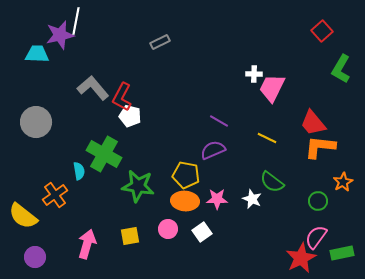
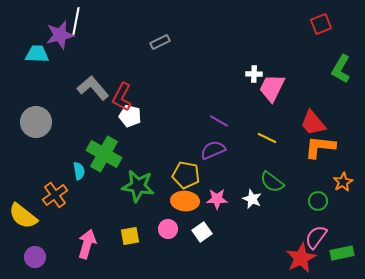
red square: moved 1 px left, 7 px up; rotated 20 degrees clockwise
